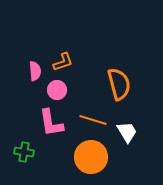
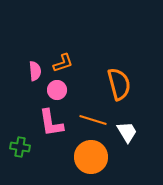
orange L-shape: moved 1 px down
green cross: moved 4 px left, 5 px up
